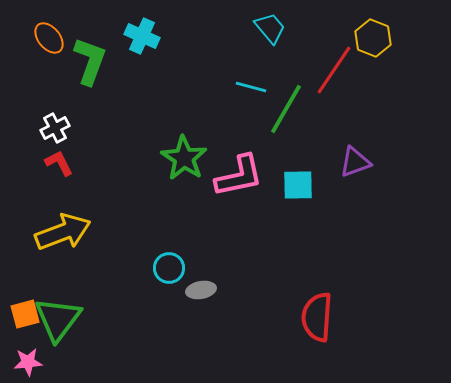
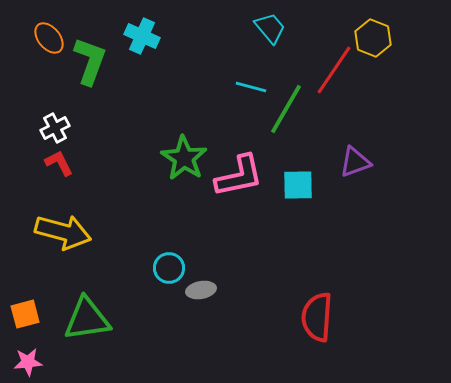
yellow arrow: rotated 36 degrees clockwise
green triangle: moved 29 px right; rotated 45 degrees clockwise
